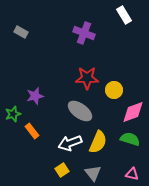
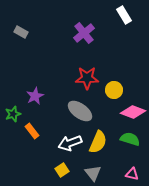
purple cross: rotated 30 degrees clockwise
purple star: rotated 12 degrees counterclockwise
pink diamond: rotated 40 degrees clockwise
